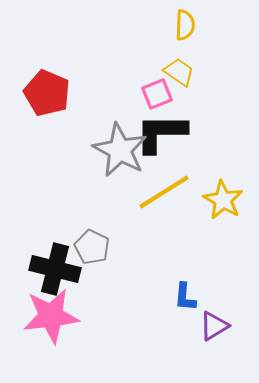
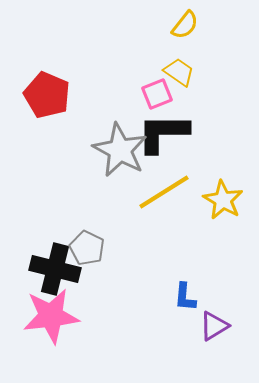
yellow semicircle: rotated 36 degrees clockwise
red pentagon: moved 2 px down
black L-shape: moved 2 px right
gray pentagon: moved 5 px left, 1 px down
